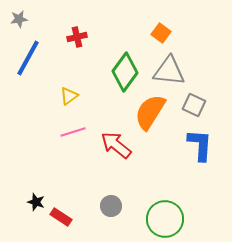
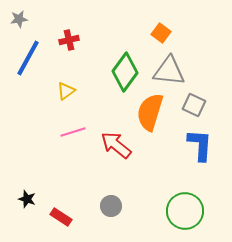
red cross: moved 8 px left, 3 px down
yellow triangle: moved 3 px left, 5 px up
orange semicircle: rotated 15 degrees counterclockwise
black star: moved 9 px left, 3 px up
green circle: moved 20 px right, 8 px up
